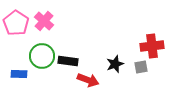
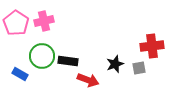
pink cross: rotated 36 degrees clockwise
gray square: moved 2 px left, 1 px down
blue rectangle: moved 1 px right; rotated 28 degrees clockwise
